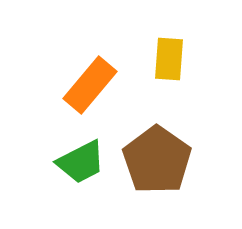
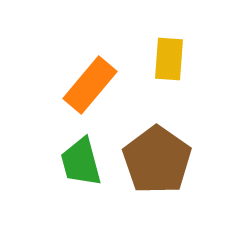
green trapezoid: rotated 102 degrees clockwise
